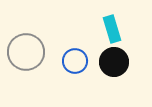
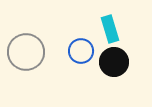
cyan rectangle: moved 2 px left
blue circle: moved 6 px right, 10 px up
